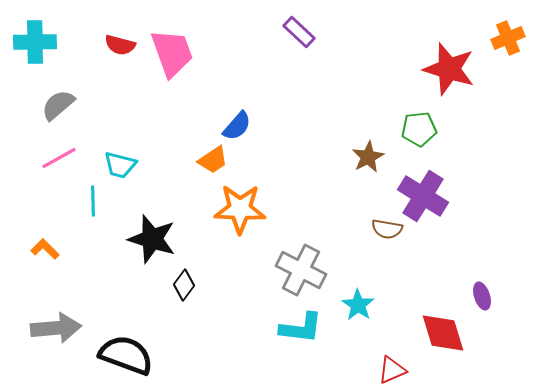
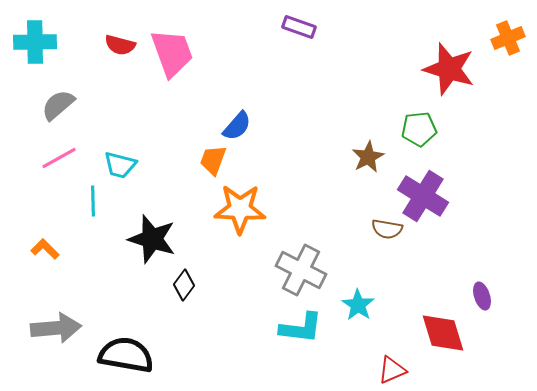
purple rectangle: moved 5 px up; rotated 24 degrees counterclockwise
orange trapezoid: rotated 144 degrees clockwise
black semicircle: rotated 10 degrees counterclockwise
